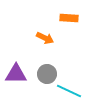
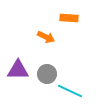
orange arrow: moved 1 px right, 1 px up
purple triangle: moved 2 px right, 4 px up
cyan line: moved 1 px right
